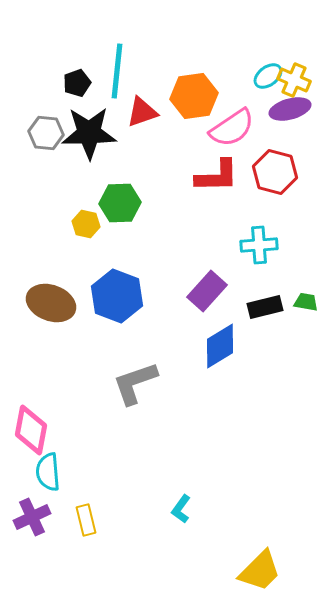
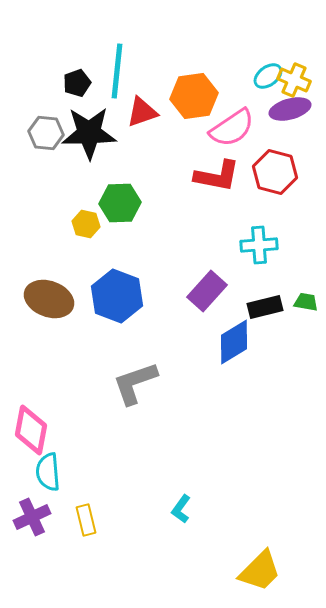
red L-shape: rotated 12 degrees clockwise
brown ellipse: moved 2 px left, 4 px up
blue diamond: moved 14 px right, 4 px up
